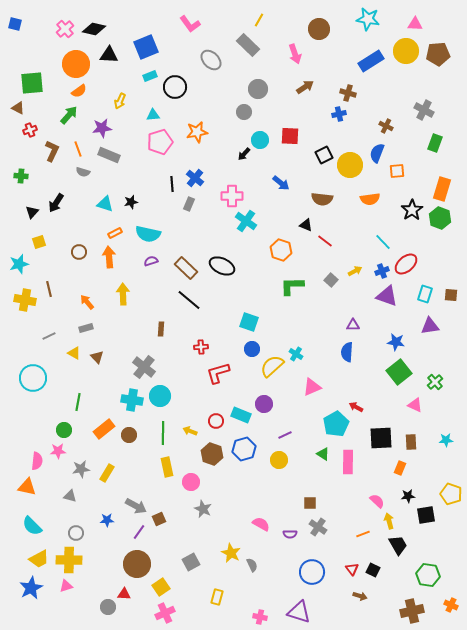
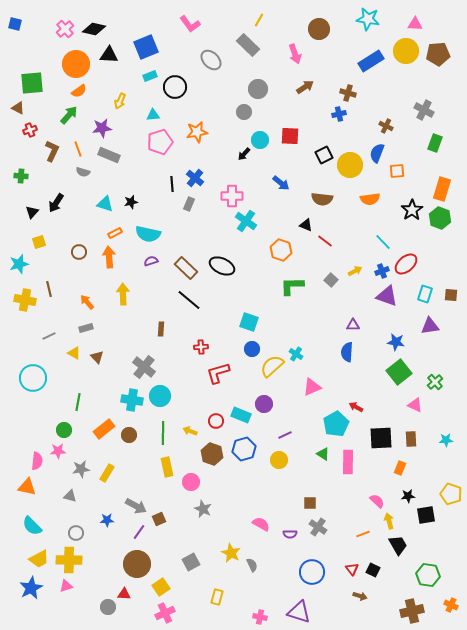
brown rectangle at (411, 442): moved 3 px up
